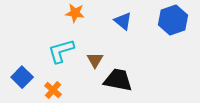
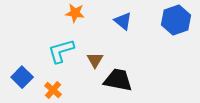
blue hexagon: moved 3 px right
